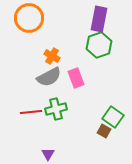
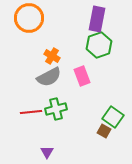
purple rectangle: moved 2 px left
pink rectangle: moved 6 px right, 2 px up
purple triangle: moved 1 px left, 2 px up
